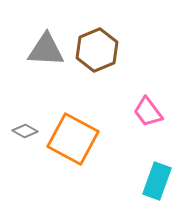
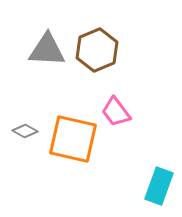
gray triangle: moved 1 px right
pink trapezoid: moved 32 px left
orange square: rotated 15 degrees counterclockwise
cyan rectangle: moved 2 px right, 5 px down
